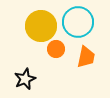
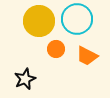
cyan circle: moved 1 px left, 3 px up
yellow circle: moved 2 px left, 5 px up
orange trapezoid: moved 1 px right, 1 px up; rotated 105 degrees clockwise
